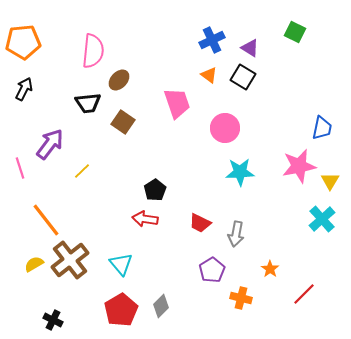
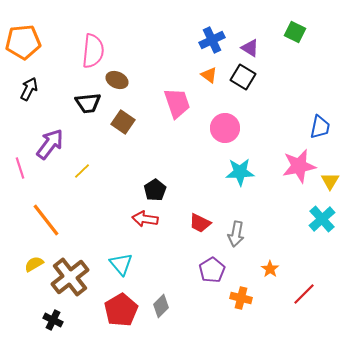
brown ellipse: moved 2 px left; rotated 70 degrees clockwise
black arrow: moved 5 px right
blue trapezoid: moved 2 px left, 1 px up
brown cross: moved 17 px down
